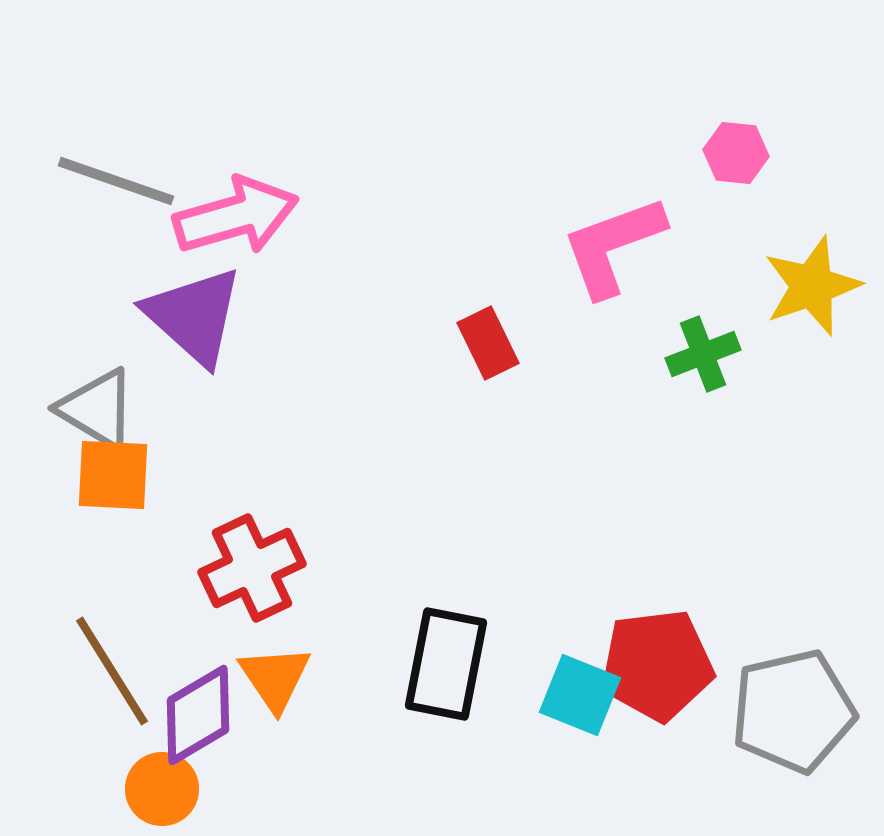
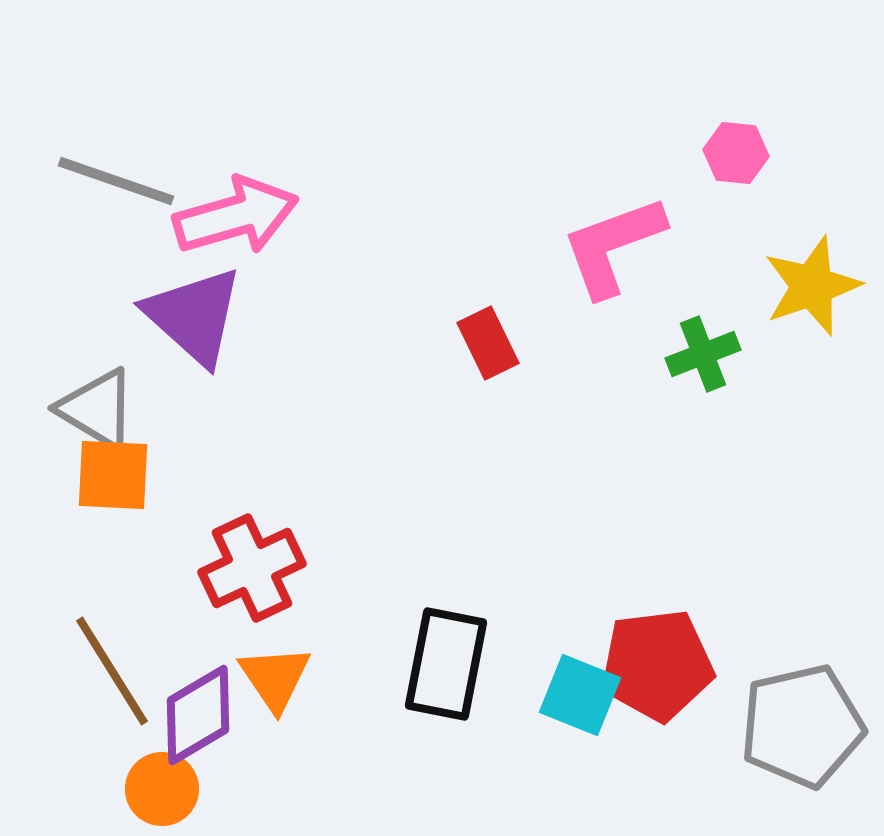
gray pentagon: moved 9 px right, 15 px down
